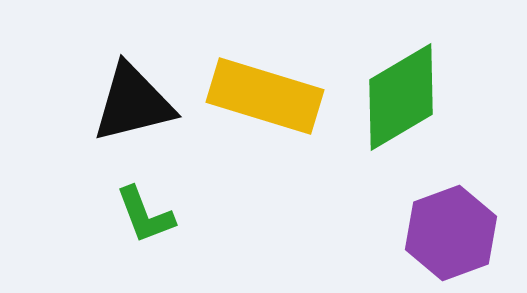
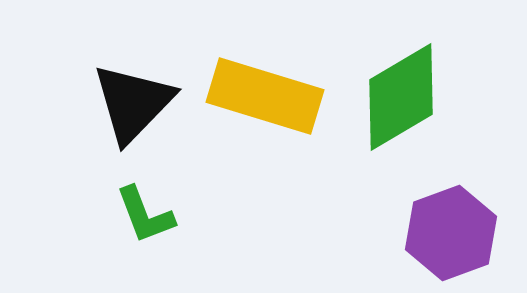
black triangle: rotated 32 degrees counterclockwise
